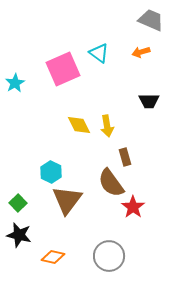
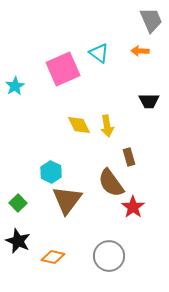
gray trapezoid: rotated 44 degrees clockwise
orange arrow: moved 1 px left, 1 px up; rotated 18 degrees clockwise
cyan star: moved 3 px down
brown rectangle: moved 4 px right
black star: moved 1 px left, 6 px down; rotated 10 degrees clockwise
